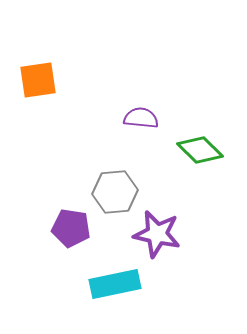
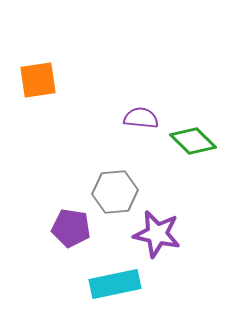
green diamond: moved 7 px left, 9 px up
